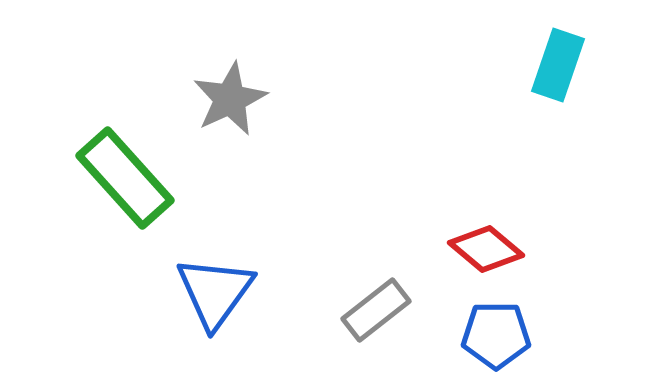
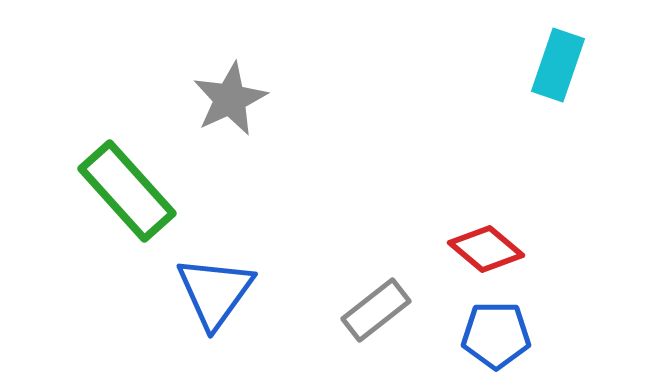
green rectangle: moved 2 px right, 13 px down
